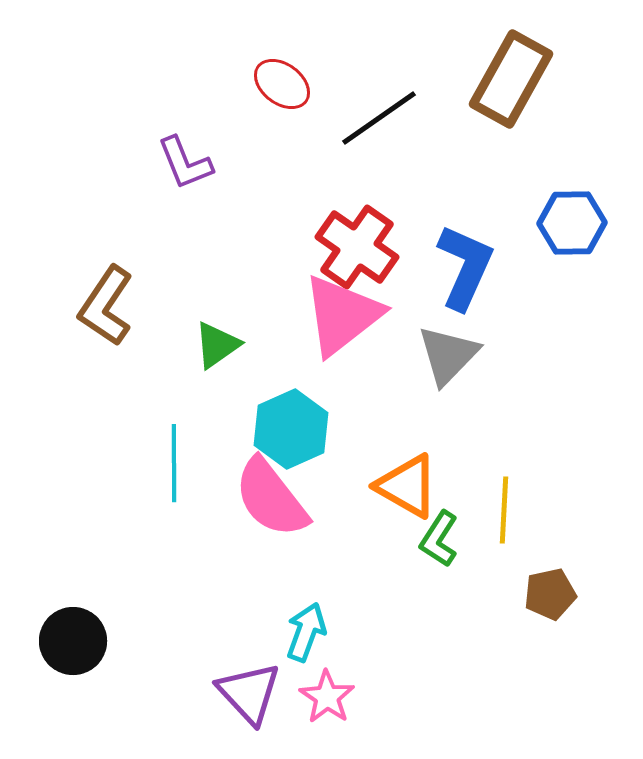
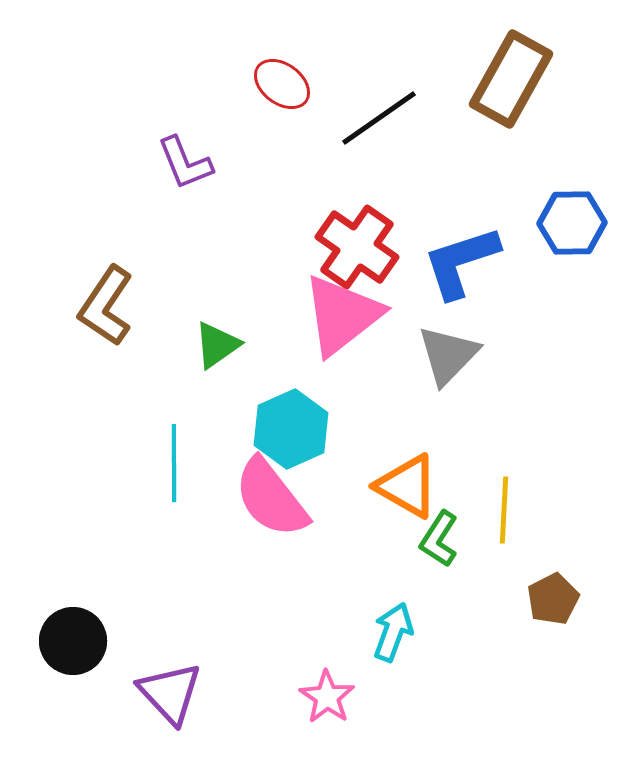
blue L-shape: moved 4 px left, 5 px up; rotated 132 degrees counterclockwise
brown pentagon: moved 3 px right, 5 px down; rotated 15 degrees counterclockwise
cyan arrow: moved 87 px right
purple triangle: moved 79 px left
